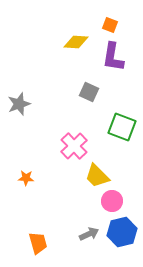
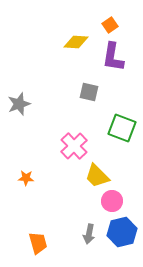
orange square: rotated 35 degrees clockwise
gray square: rotated 12 degrees counterclockwise
green square: moved 1 px down
gray arrow: rotated 126 degrees clockwise
